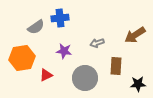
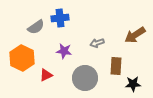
orange hexagon: rotated 25 degrees counterclockwise
black star: moved 5 px left
